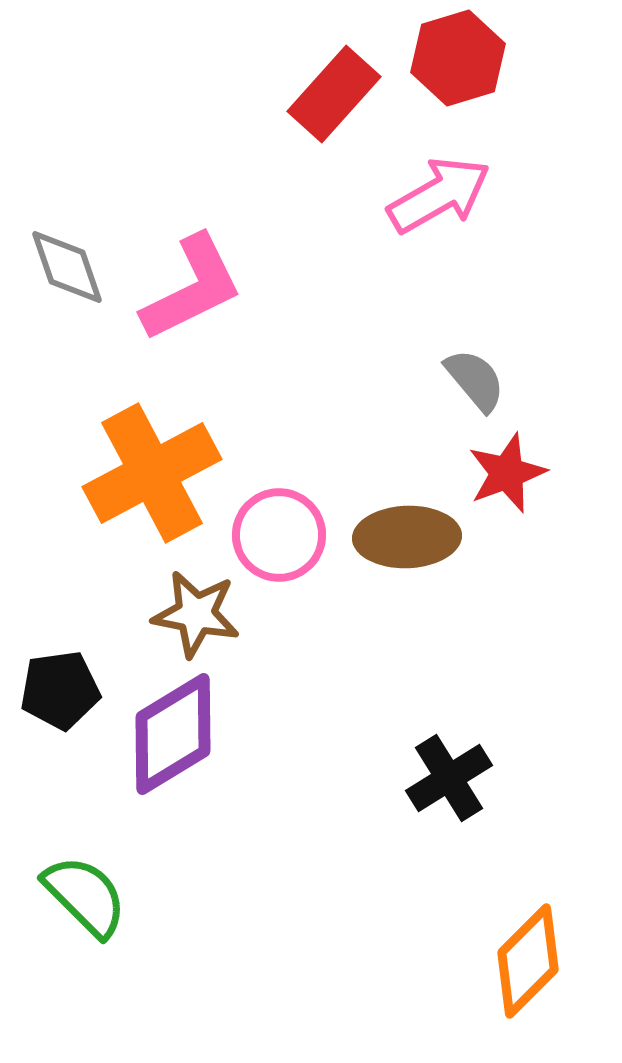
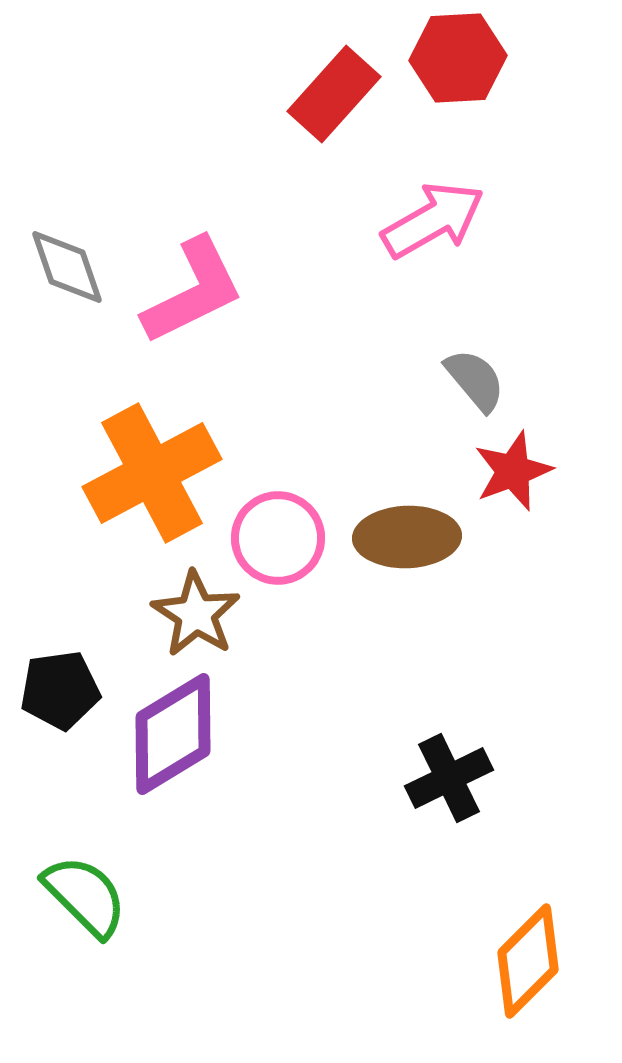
red hexagon: rotated 14 degrees clockwise
pink arrow: moved 6 px left, 25 px down
pink L-shape: moved 1 px right, 3 px down
red star: moved 6 px right, 2 px up
pink circle: moved 1 px left, 3 px down
brown star: rotated 22 degrees clockwise
black cross: rotated 6 degrees clockwise
